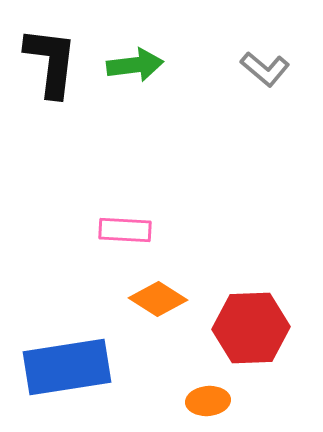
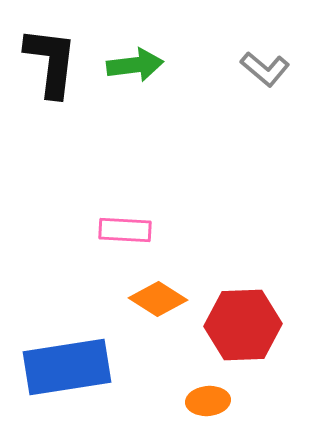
red hexagon: moved 8 px left, 3 px up
